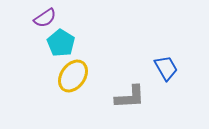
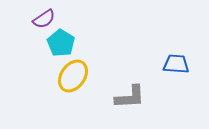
purple semicircle: moved 1 px left, 1 px down
blue trapezoid: moved 10 px right, 4 px up; rotated 56 degrees counterclockwise
